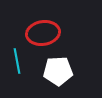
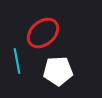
red ellipse: rotated 32 degrees counterclockwise
